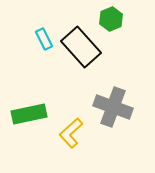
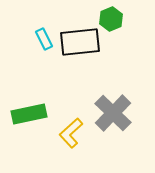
black rectangle: moved 1 px left, 5 px up; rotated 54 degrees counterclockwise
gray cross: moved 6 px down; rotated 24 degrees clockwise
